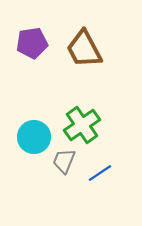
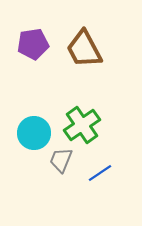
purple pentagon: moved 1 px right, 1 px down
cyan circle: moved 4 px up
gray trapezoid: moved 3 px left, 1 px up
